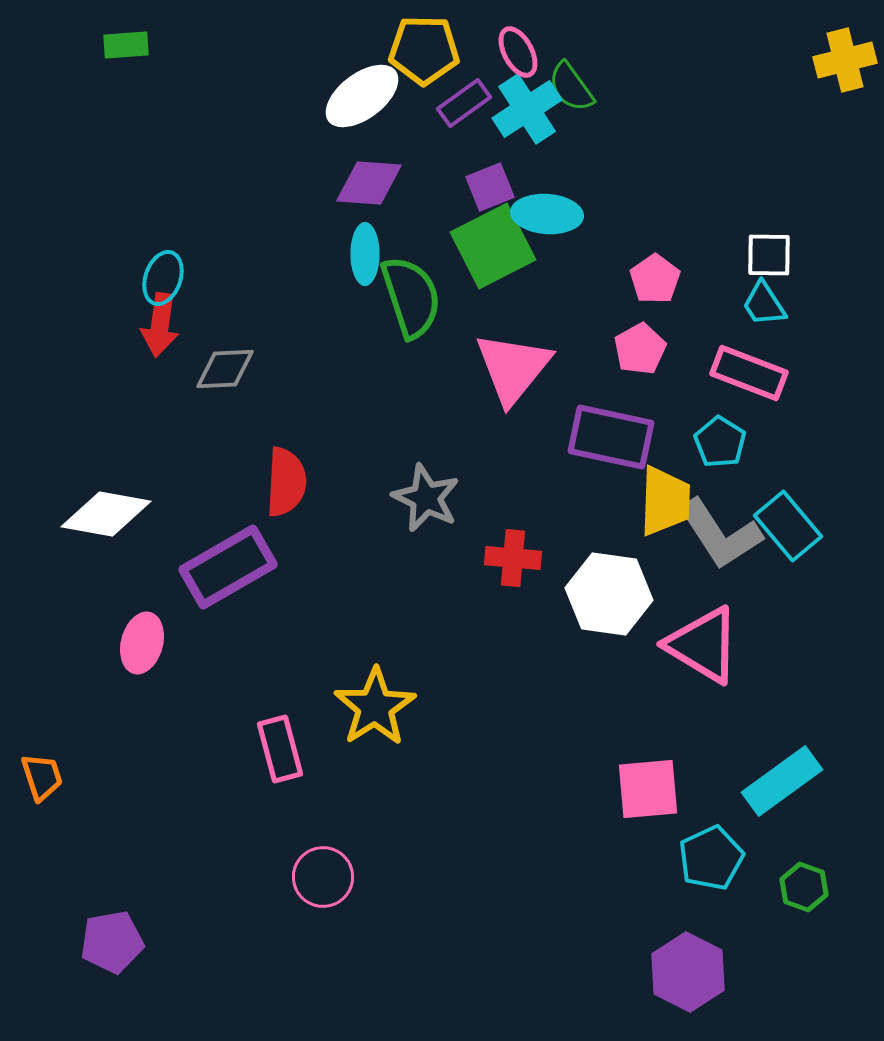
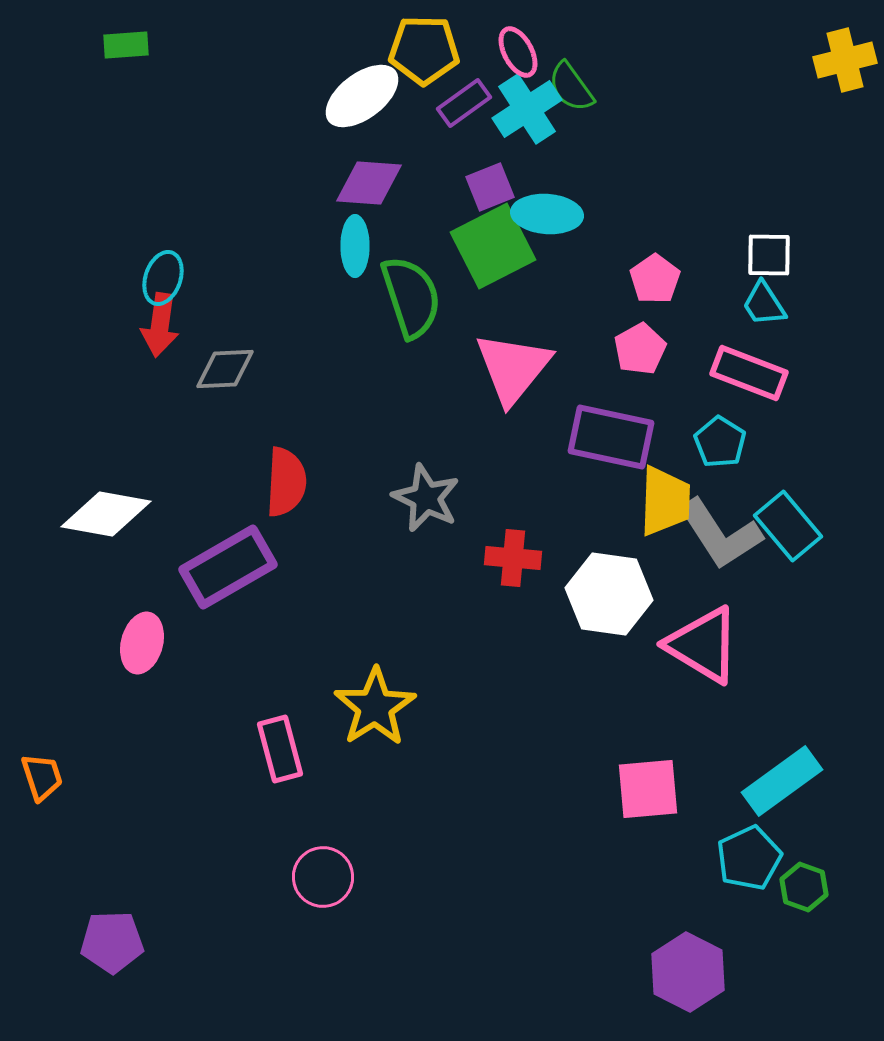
cyan ellipse at (365, 254): moved 10 px left, 8 px up
cyan pentagon at (711, 858): moved 38 px right
purple pentagon at (112, 942): rotated 8 degrees clockwise
